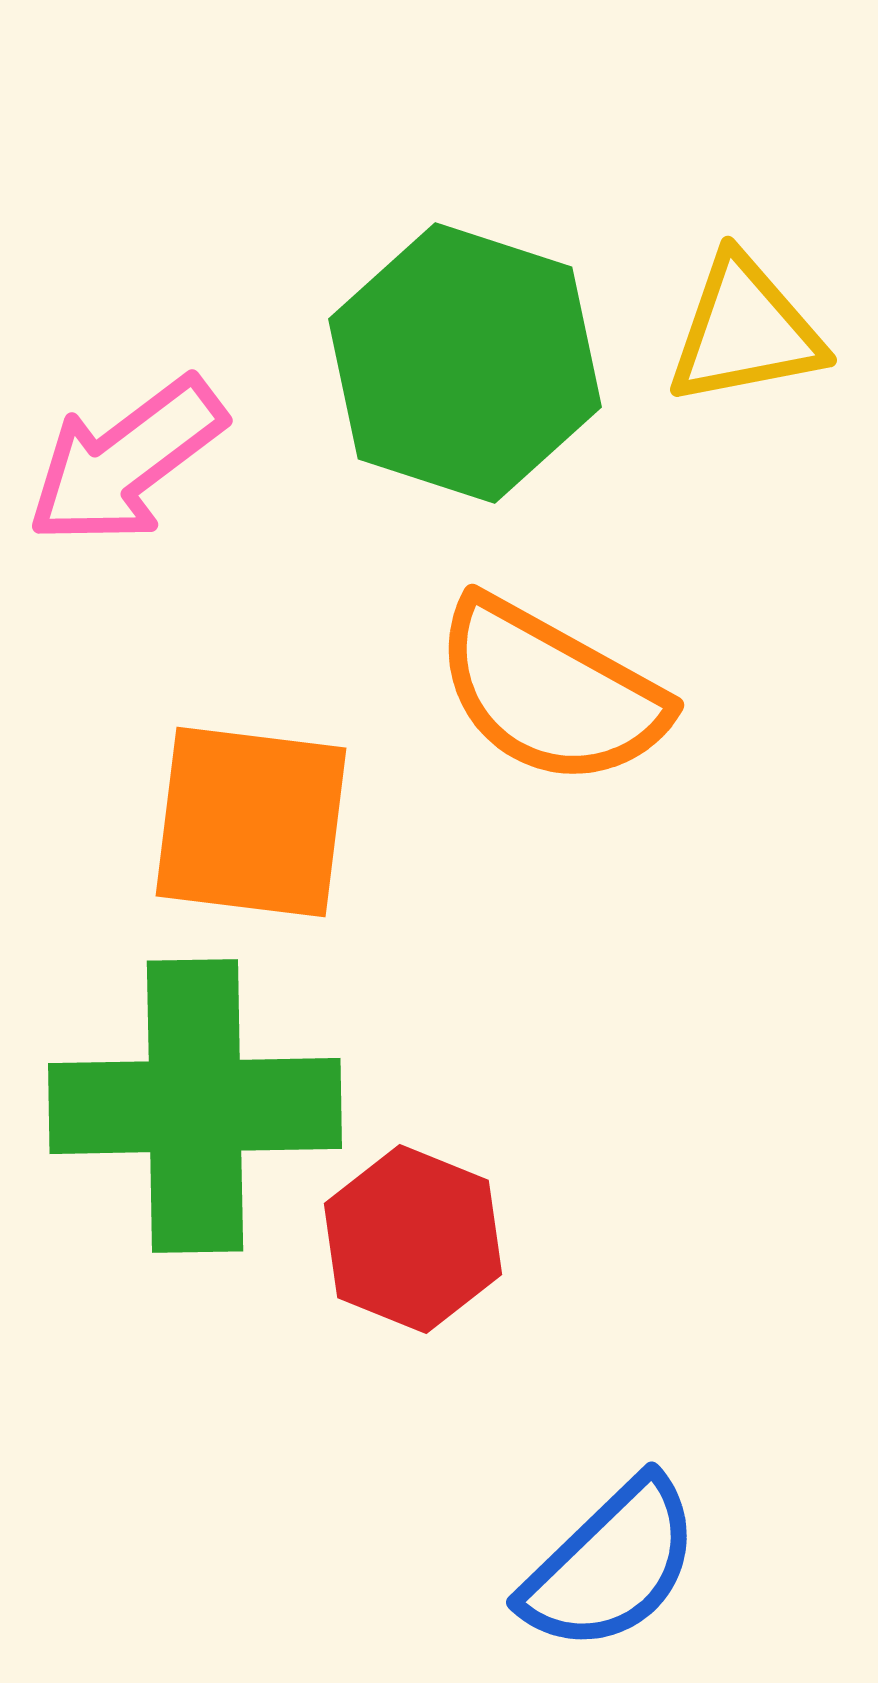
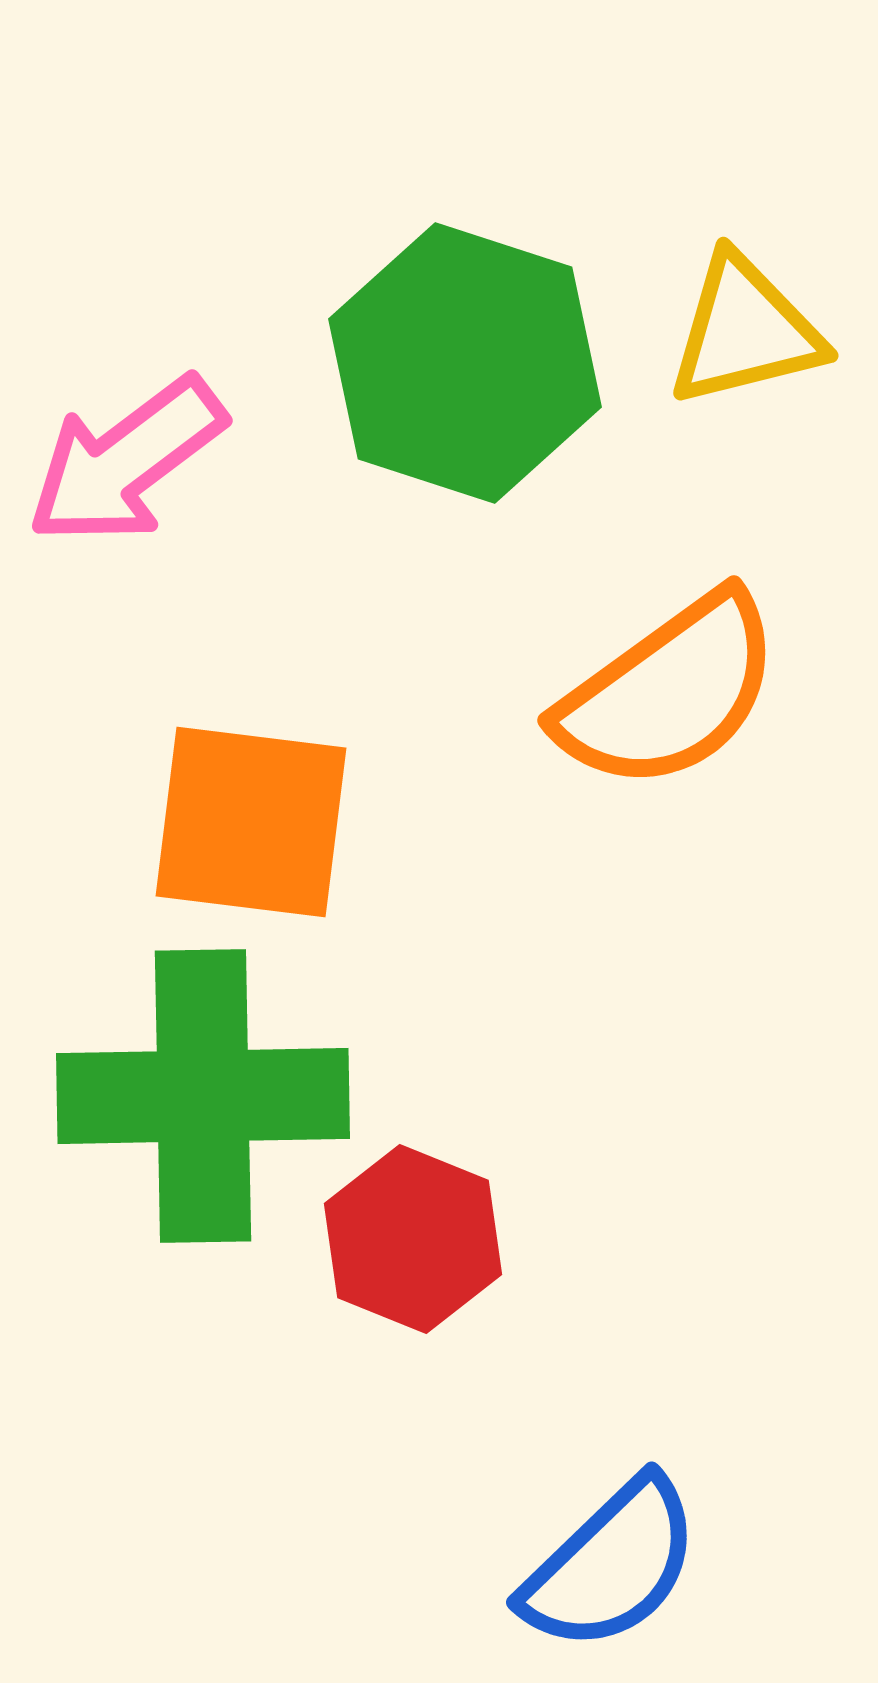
yellow triangle: rotated 3 degrees counterclockwise
orange semicircle: moved 119 px right; rotated 65 degrees counterclockwise
green cross: moved 8 px right, 10 px up
